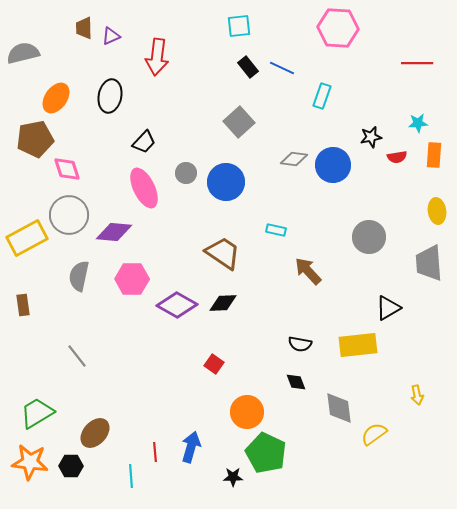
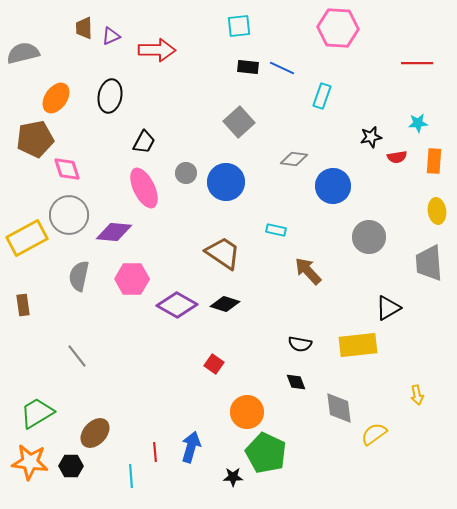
red arrow at (157, 57): moved 7 px up; rotated 96 degrees counterclockwise
black rectangle at (248, 67): rotated 45 degrees counterclockwise
black trapezoid at (144, 142): rotated 15 degrees counterclockwise
orange rectangle at (434, 155): moved 6 px down
blue circle at (333, 165): moved 21 px down
black diamond at (223, 303): moved 2 px right, 1 px down; rotated 20 degrees clockwise
